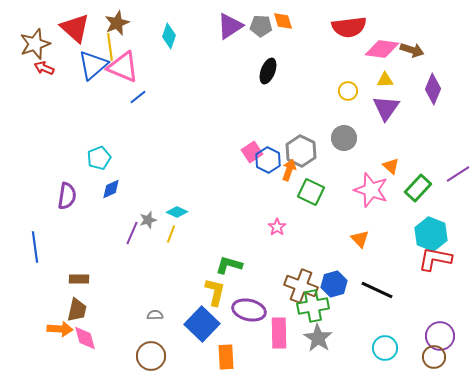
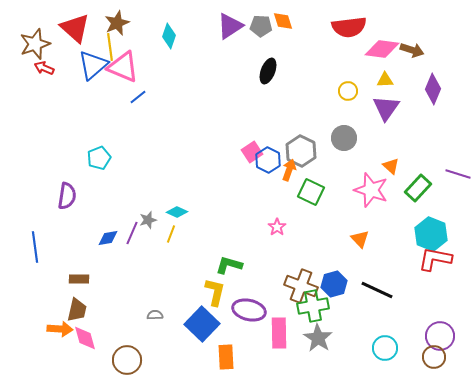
purple line at (458, 174): rotated 50 degrees clockwise
blue diamond at (111, 189): moved 3 px left, 49 px down; rotated 15 degrees clockwise
brown circle at (151, 356): moved 24 px left, 4 px down
